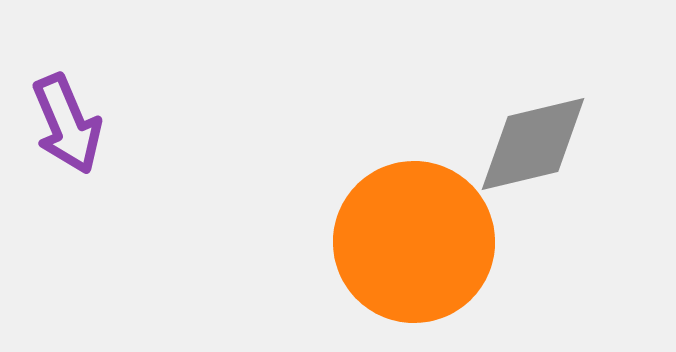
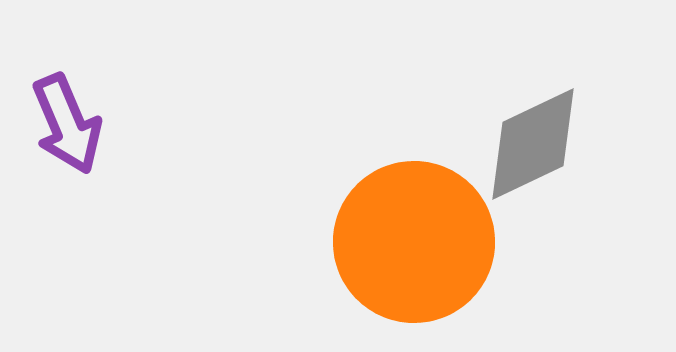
gray diamond: rotated 12 degrees counterclockwise
